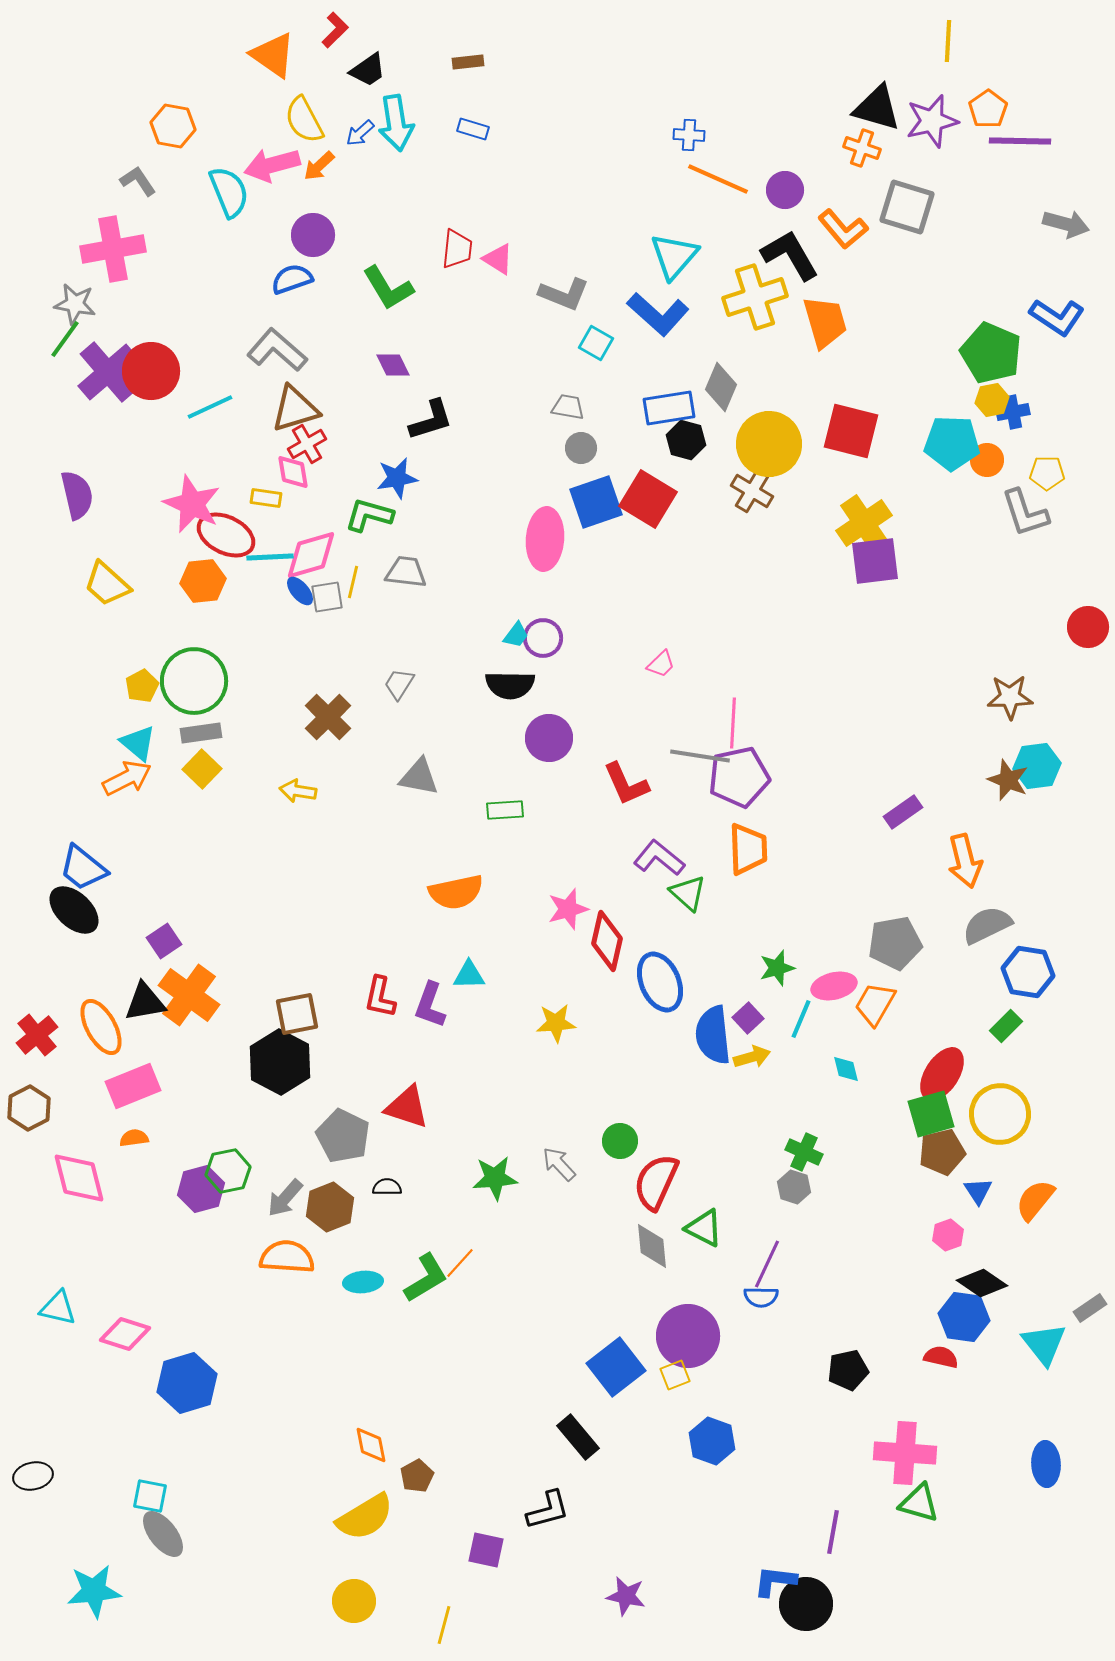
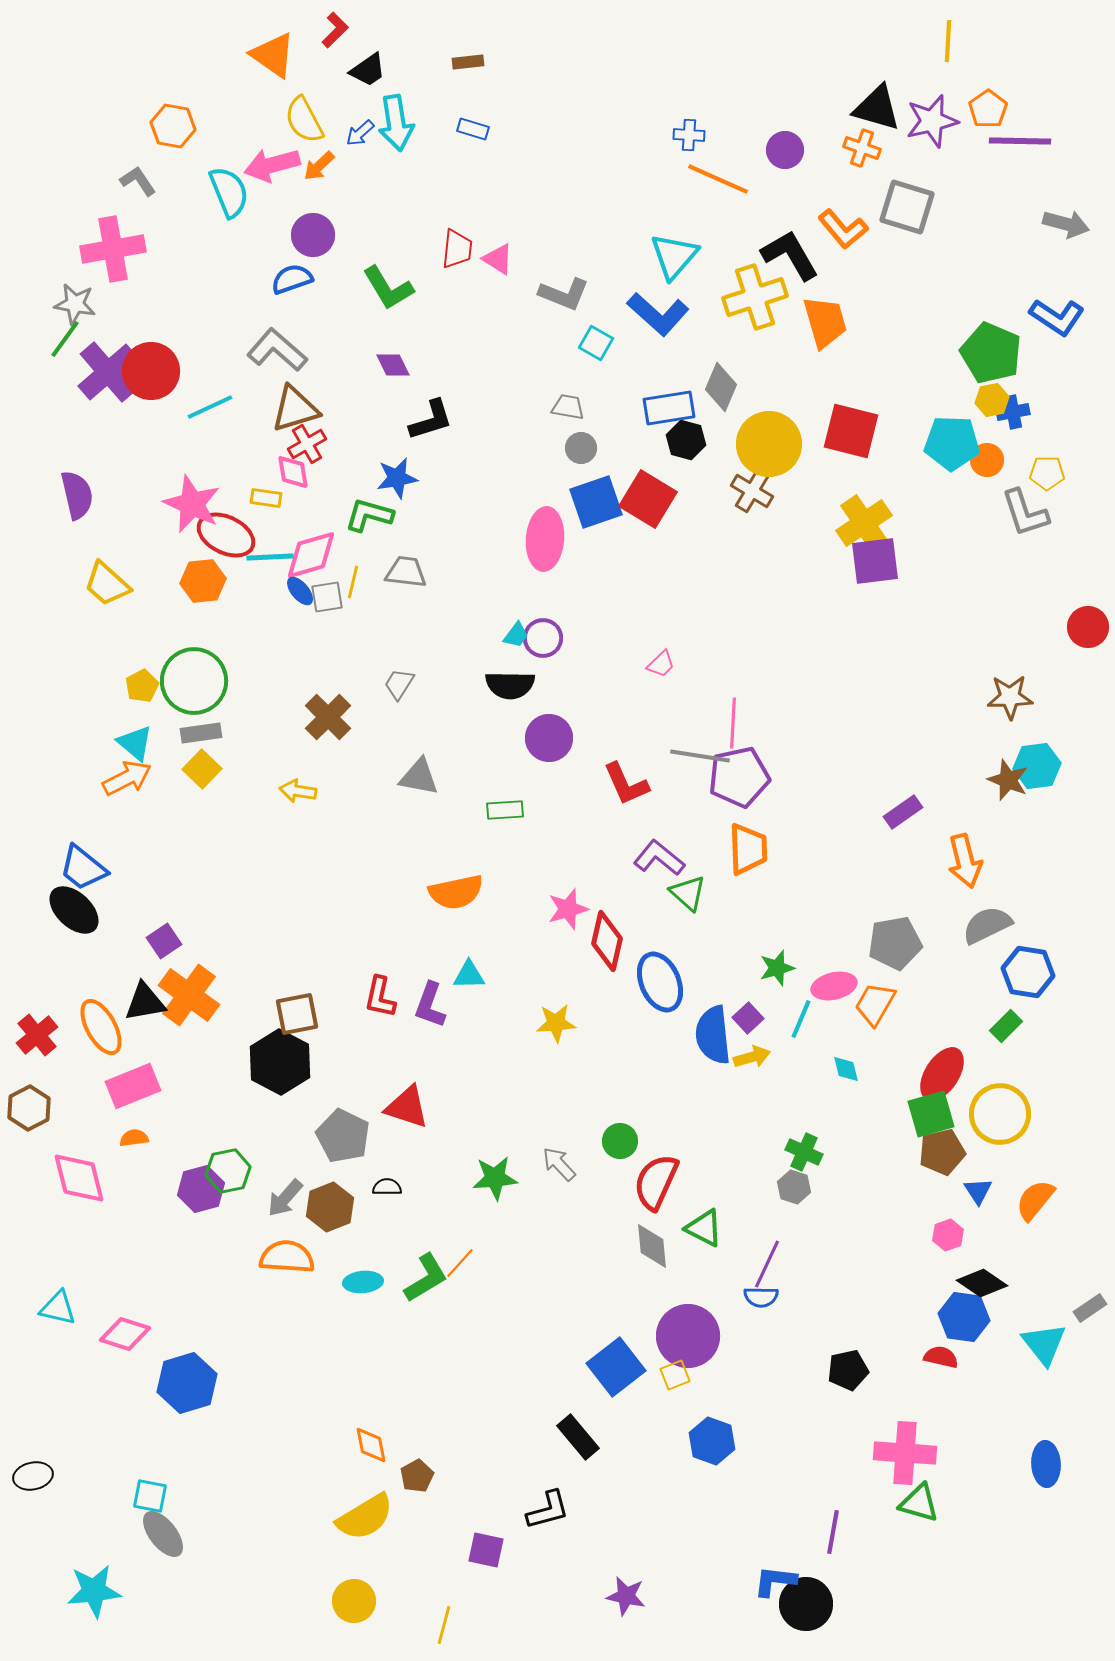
purple circle at (785, 190): moved 40 px up
cyan triangle at (138, 743): moved 3 px left
